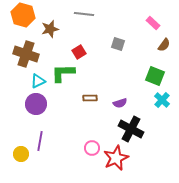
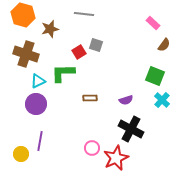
gray square: moved 22 px left, 1 px down
purple semicircle: moved 6 px right, 3 px up
